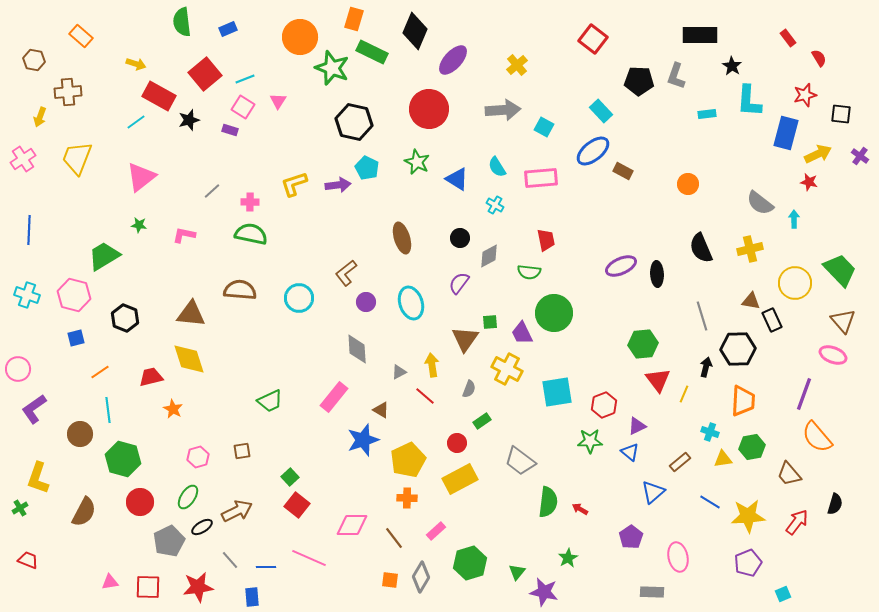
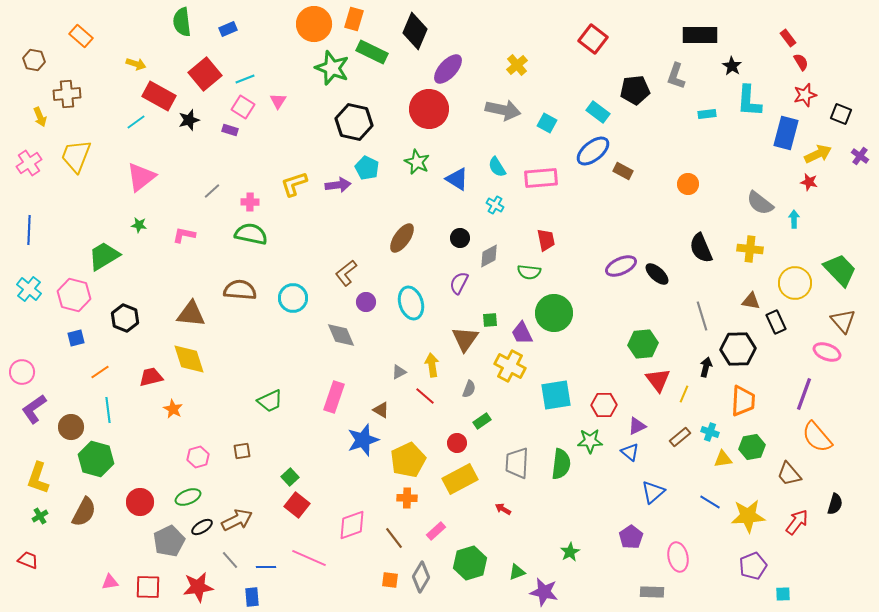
orange circle at (300, 37): moved 14 px right, 13 px up
red semicircle at (819, 58): moved 18 px left, 4 px down
purple ellipse at (453, 60): moved 5 px left, 9 px down
black pentagon at (639, 81): moved 4 px left, 9 px down; rotated 8 degrees counterclockwise
brown cross at (68, 92): moved 1 px left, 2 px down
gray arrow at (503, 110): rotated 16 degrees clockwise
cyan rectangle at (601, 111): moved 3 px left, 1 px down; rotated 10 degrees counterclockwise
black square at (841, 114): rotated 15 degrees clockwise
yellow arrow at (40, 117): rotated 42 degrees counterclockwise
cyan square at (544, 127): moved 3 px right, 4 px up
yellow trapezoid at (77, 158): moved 1 px left, 2 px up
pink cross at (23, 159): moved 6 px right, 4 px down
brown ellipse at (402, 238): rotated 52 degrees clockwise
yellow cross at (750, 249): rotated 20 degrees clockwise
black ellipse at (657, 274): rotated 45 degrees counterclockwise
purple semicircle at (459, 283): rotated 10 degrees counterclockwise
cyan cross at (27, 295): moved 2 px right, 6 px up; rotated 20 degrees clockwise
cyan circle at (299, 298): moved 6 px left
black rectangle at (772, 320): moved 4 px right, 2 px down
green square at (490, 322): moved 2 px up
gray diamond at (357, 349): moved 16 px left, 14 px up; rotated 20 degrees counterclockwise
pink ellipse at (833, 355): moved 6 px left, 3 px up
pink circle at (18, 369): moved 4 px right, 3 px down
yellow cross at (507, 369): moved 3 px right, 3 px up
cyan square at (557, 392): moved 1 px left, 3 px down
pink rectangle at (334, 397): rotated 20 degrees counterclockwise
red hexagon at (604, 405): rotated 20 degrees clockwise
brown circle at (80, 434): moved 9 px left, 7 px up
green hexagon at (123, 459): moved 27 px left
gray trapezoid at (520, 461): moved 3 px left, 2 px down; rotated 56 degrees clockwise
brown rectangle at (680, 462): moved 25 px up
green ellipse at (188, 497): rotated 35 degrees clockwise
green semicircle at (548, 502): moved 13 px right, 38 px up
green cross at (20, 508): moved 20 px right, 8 px down
red arrow at (580, 509): moved 77 px left
brown arrow at (237, 511): moved 9 px down
pink diamond at (352, 525): rotated 20 degrees counterclockwise
green star at (568, 558): moved 2 px right, 6 px up
purple pentagon at (748, 563): moved 5 px right, 3 px down
green triangle at (517, 572): rotated 30 degrees clockwise
cyan square at (783, 594): rotated 21 degrees clockwise
